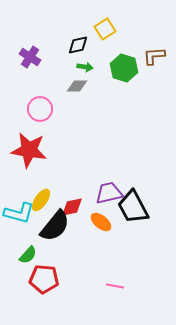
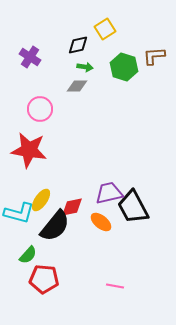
green hexagon: moved 1 px up
